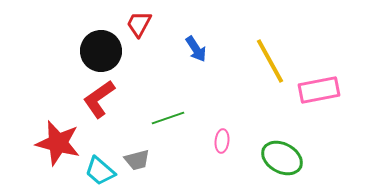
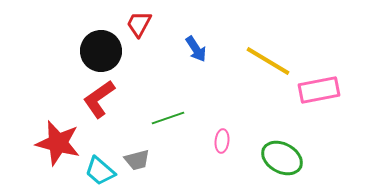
yellow line: moved 2 px left; rotated 30 degrees counterclockwise
